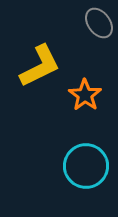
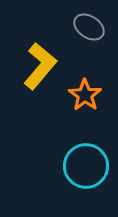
gray ellipse: moved 10 px left, 4 px down; rotated 20 degrees counterclockwise
yellow L-shape: rotated 24 degrees counterclockwise
